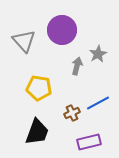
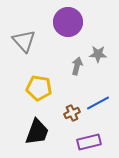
purple circle: moved 6 px right, 8 px up
gray star: rotated 30 degrees clockwise
